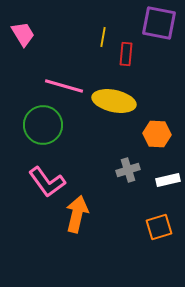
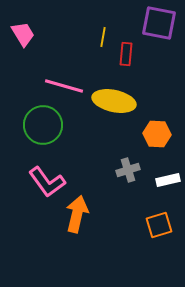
orange square: moved 2 px up
